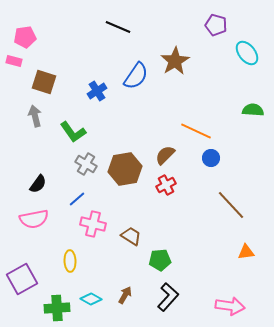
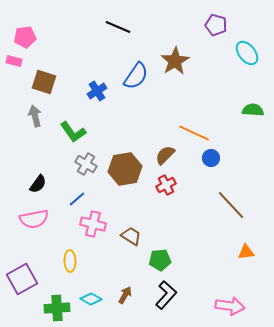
orange line: moved 2 px left, 2 px down
black L-shape: moved 2 px left, 2 px up
